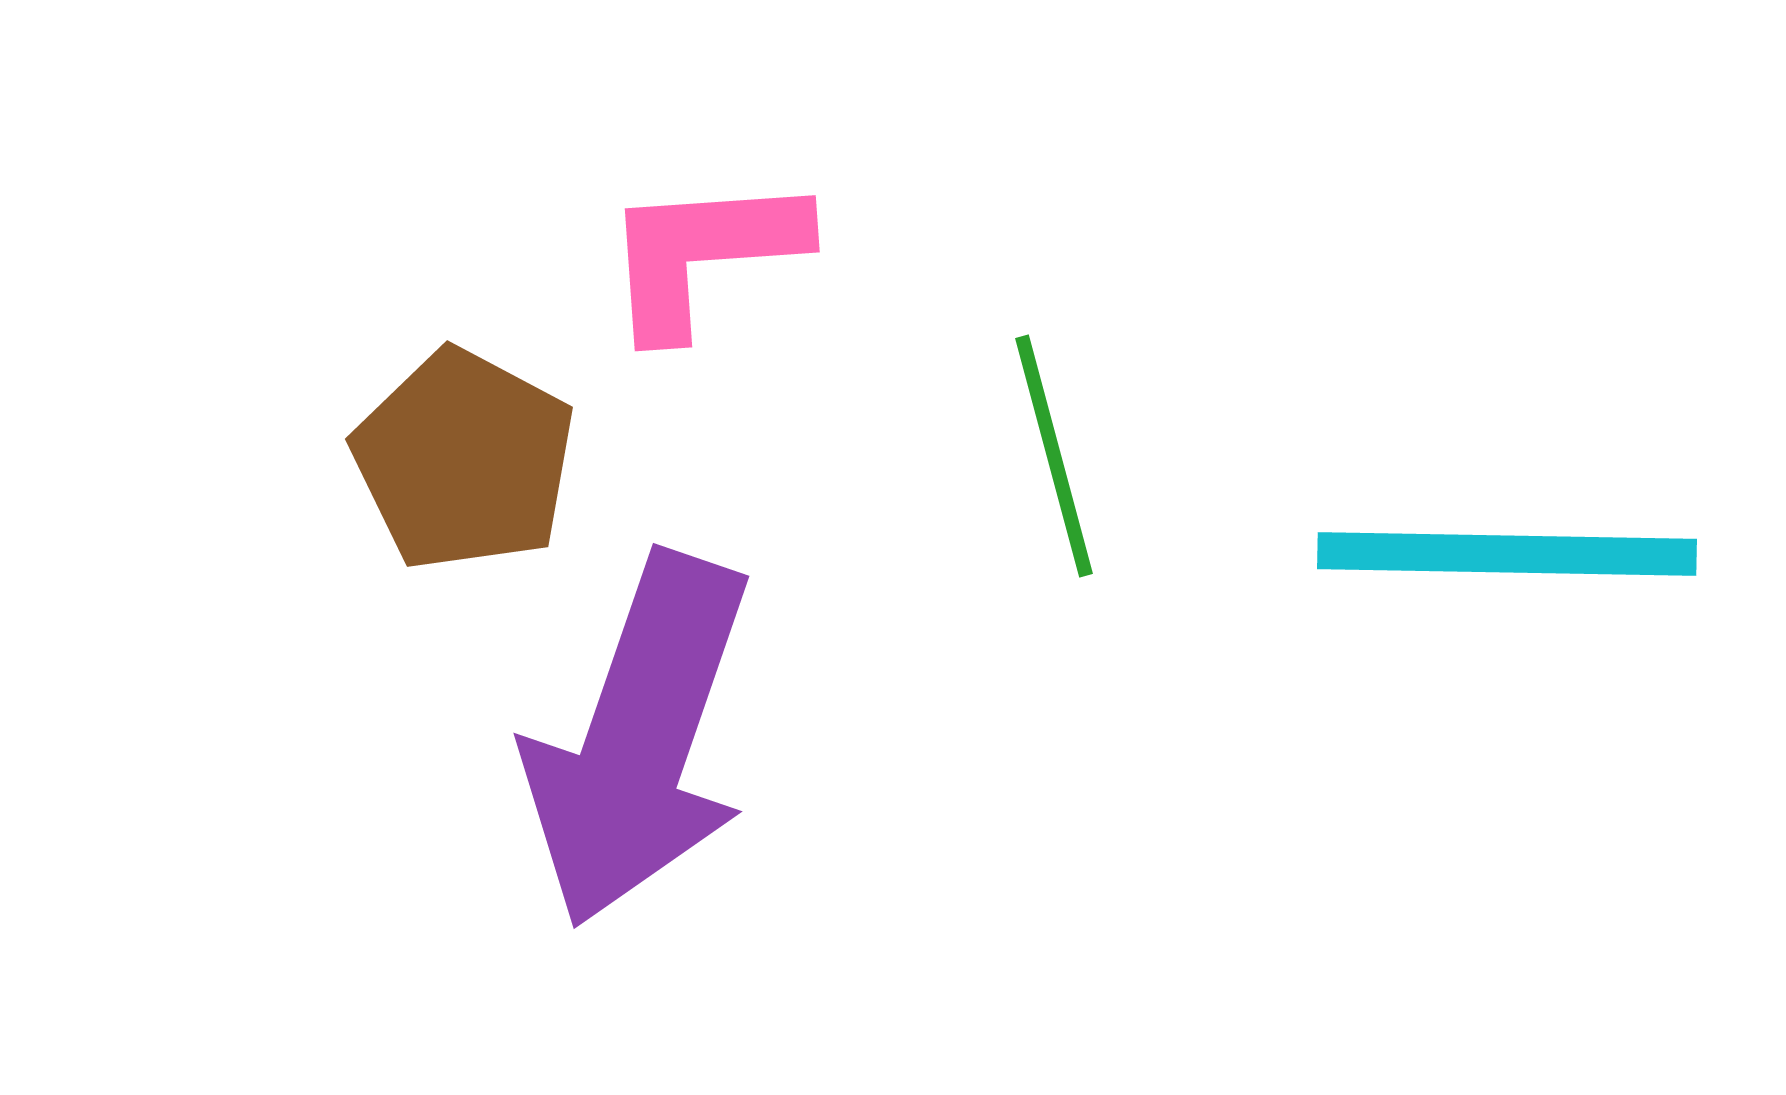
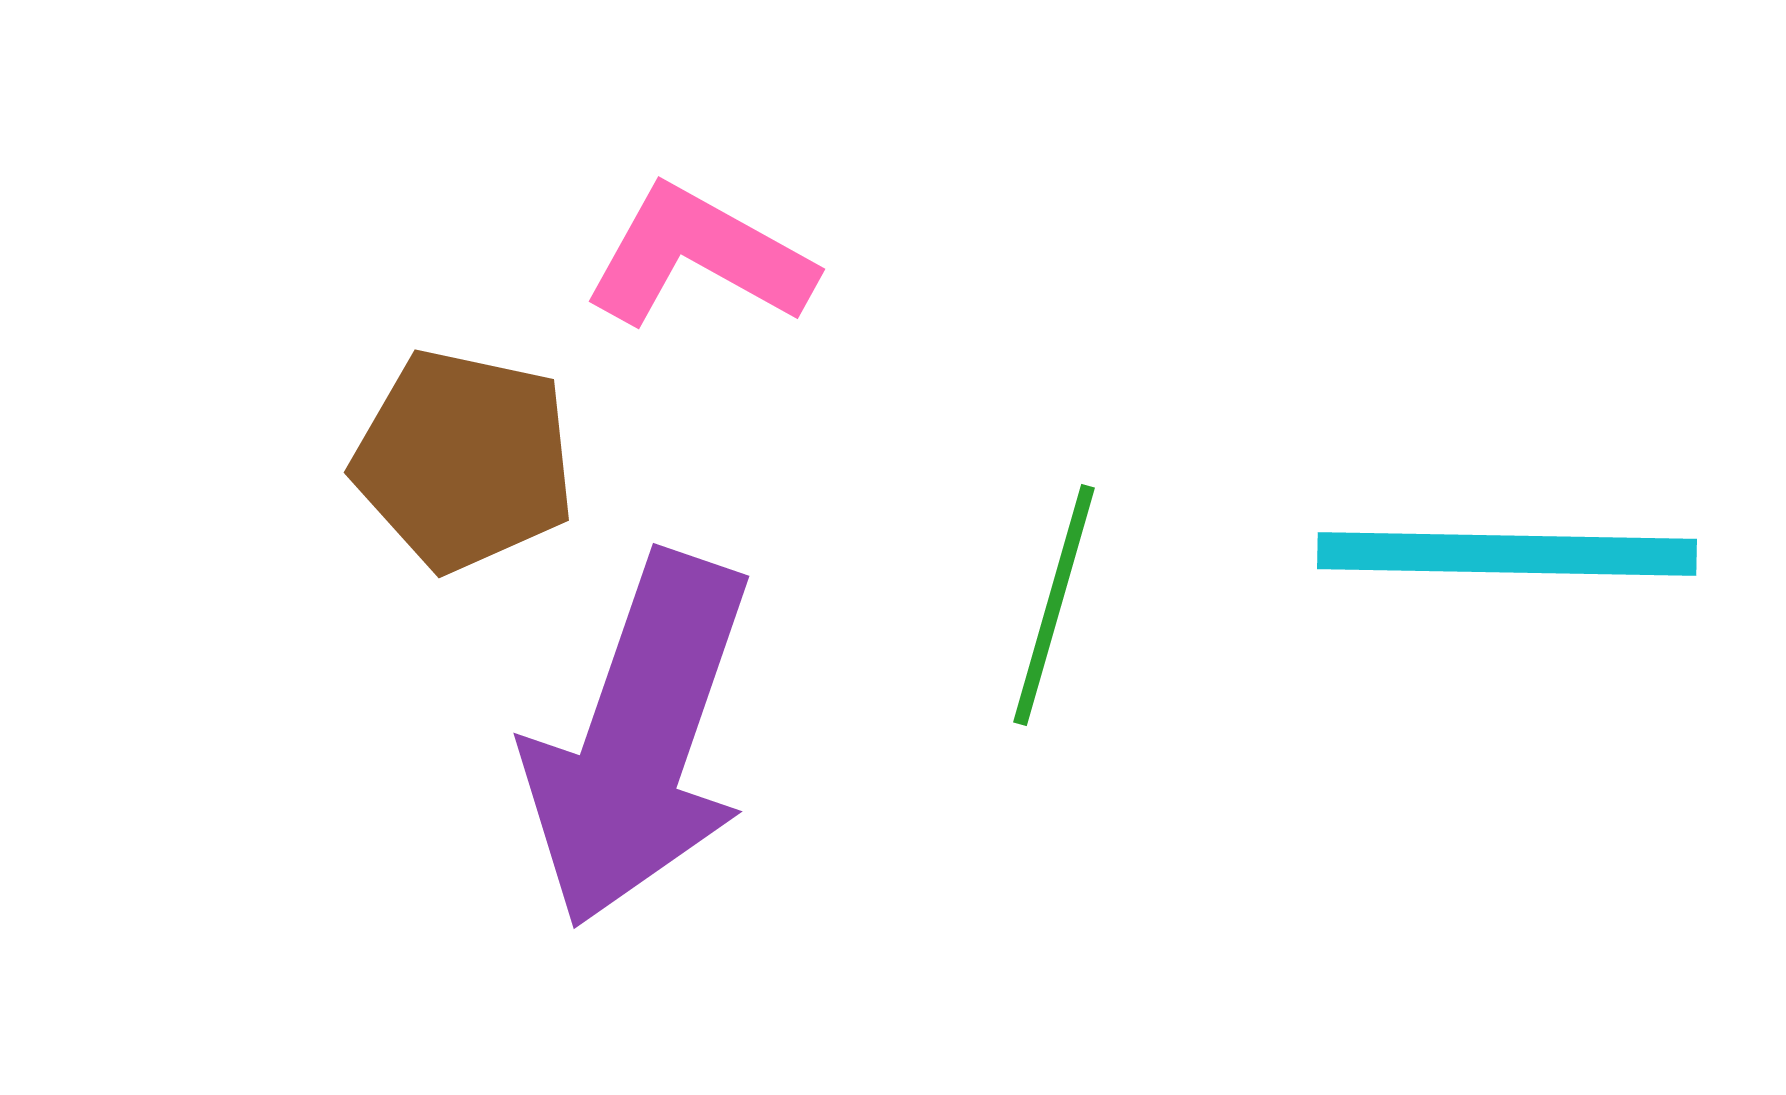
pink L-shape: moved 4 px left, 3 px down; rotated 33 degrees clockwise
green line: moved 149 px down; rotated 31 degrees clockwise
brown pentagon: rotated 16 degrees counterclockwise
